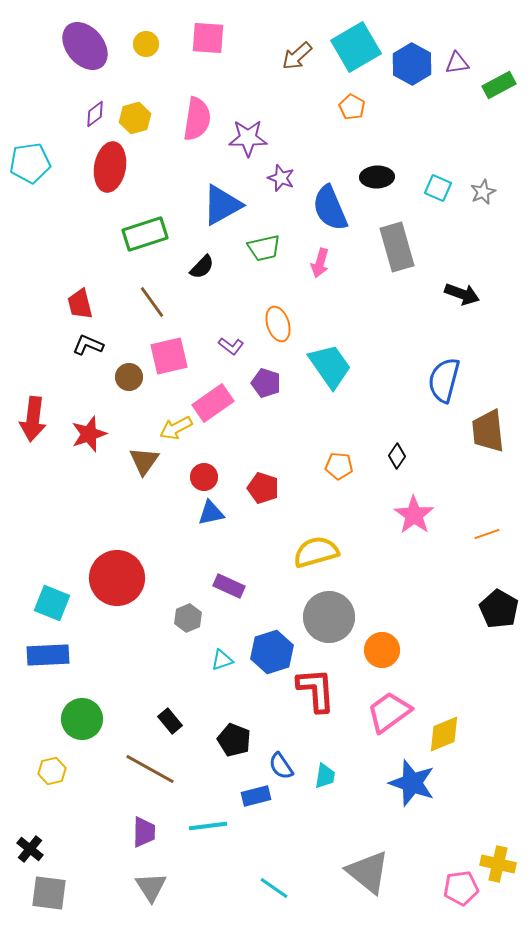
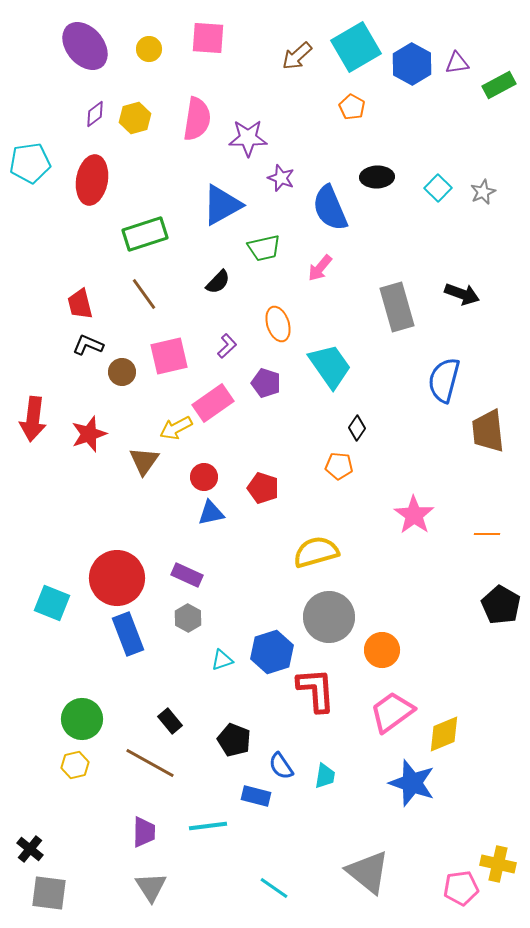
yellow circle at (146, 44): moved 3 px right, 5 px down
red ellipse at (110, 167): moved 18 px left, 13 px down
cyan square at (438, 188): rotated 20 degrees clockwise
gray rectangle at (397, 247): moved 60 px down
pink arrow at (320, 263): moved 5 px down; rotated 24 degrees clockwise
black semicircle at (202, 267): moved 16 px right, 15 px down
brown line at (152, 302): moved 8 px left, 8 px up
purple L-shape at (231, 346): moved 4 px left; rotated 80 degrees counterclockwise
brown circle at (129, 377): moved 7 px left, 5 px up
black diamond at (397, 456): moved 40 px left, 28 px up
orange line at (487, 534): rotated 20 degrees clockwise
purple rectangle at (229, 586): moved 42 px left, 11 px up
black pentagon at (499, 609): moved 2 px right, 4 px up
gray hexagon at (188, 618): rotated 8 degrees counterclockwise
blue rectangle at (48, 655): moved 80 px right, 21 px up; rotated 72 degrees clockwise
pink trapezoid at (389, 712): moved 3 px right
brown line at (150, 769): moved 6 px up
yellow hexagon at (52, 771): moved 23 px right, 6 px up
blue rectangle at (256, 796): rotated 28 degrees clockwise
